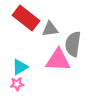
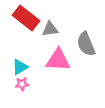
gray semicircle: moved 13 px right; rotated 30 degrees counterclockwise
pink star: moved 5 px right
